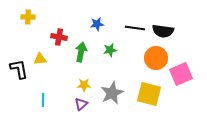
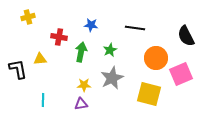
yellow cross: rotated 16 degrees counterclockwise
blue star: moved 6 px left, 1 px down; rotated 16 degrees clockwise
black semicircle: moved 23 px right, 5 px down; rotated 55 degrees clockwise
green star: rotated 16 degrees counterclockwise
black L-shape: moved 1 px left
gray star: moved 15 px up
purple triangle: rotated 32 degrees clockwise
